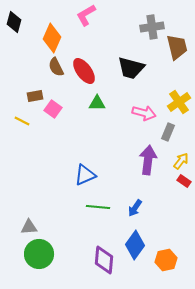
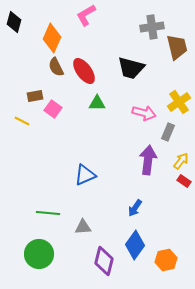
green line: moved 50 px left, 6 px down
gray triangle: moved 54 px right
purple diamond: moved 1 px down; rotated 8 degrees clockwise
